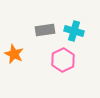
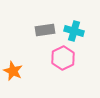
orange star: moved 1 px left, 17 px down
pink hexagon: moved 2 px up
